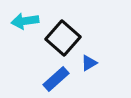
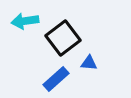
black square: rotated 12 degrees clockwise
blue triangle: rotated 36 degrees clockwise
